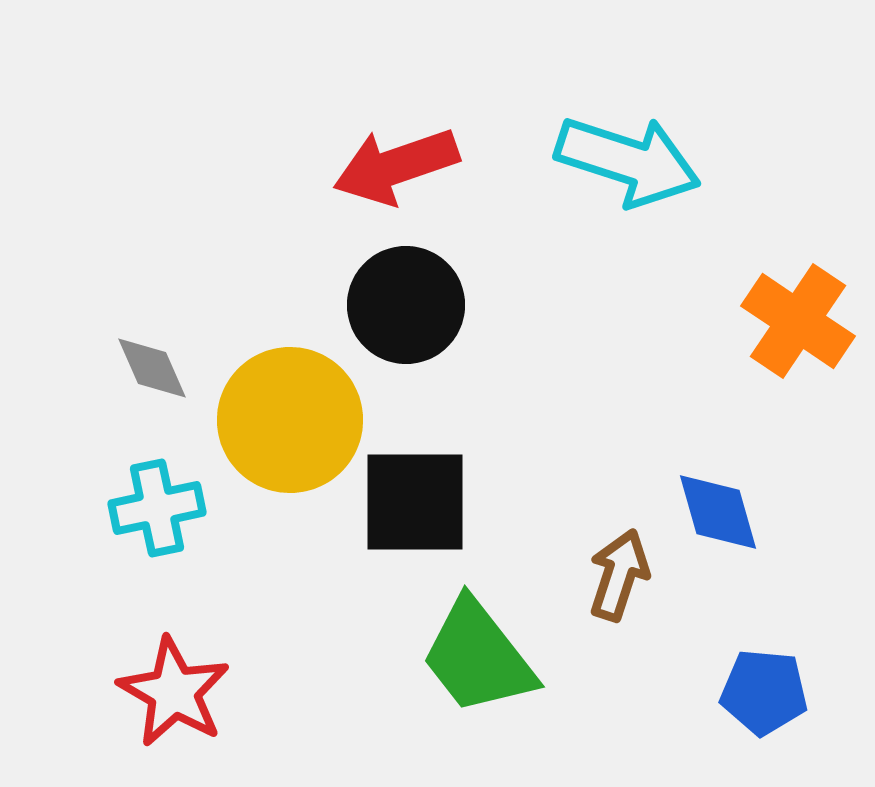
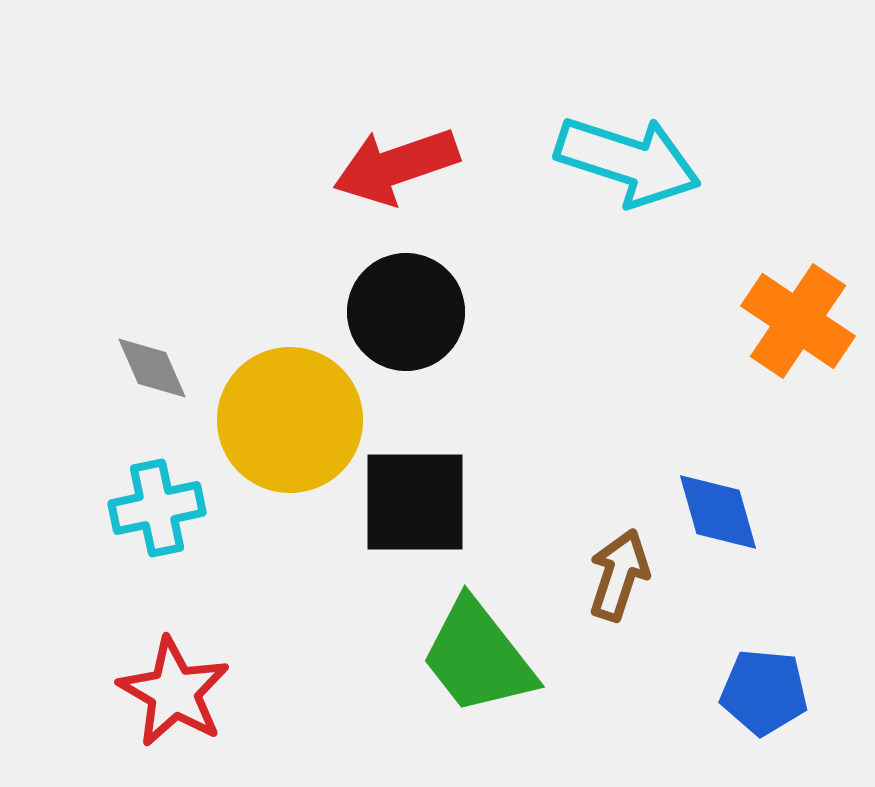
black circle: moved 7 px down
